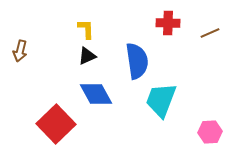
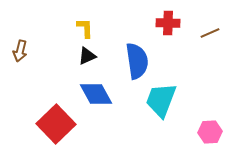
yellow L-shape: moved 1 px left, 1 px up
